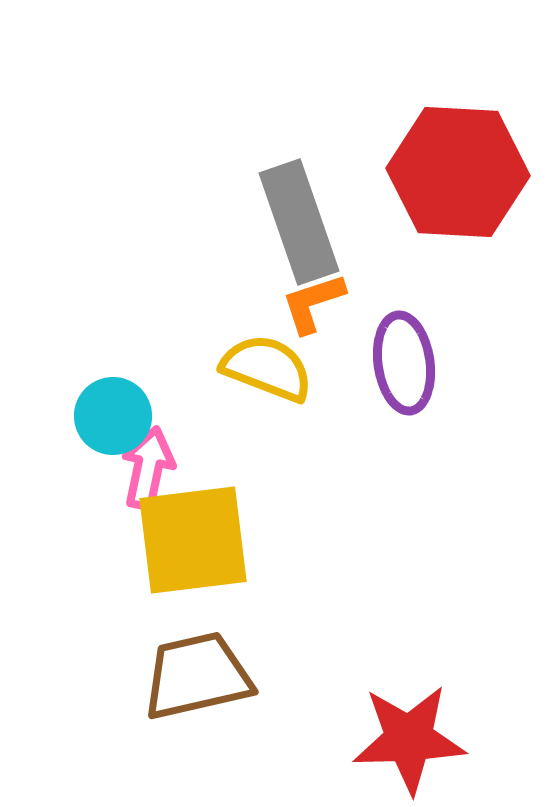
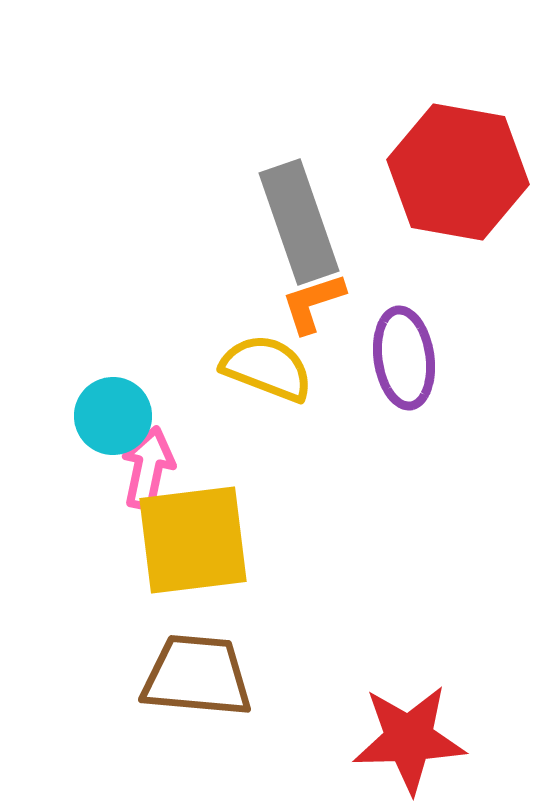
red hexagon: rotated 7 degrees clockwise
purple ellipse: moved 5 px up
brown trapezoid: rotated 18 degrees clockwise
